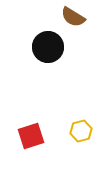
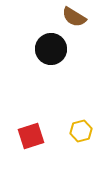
brown semicircle: moved 1 px right
black circle: moved 3 px right, 2 px down
